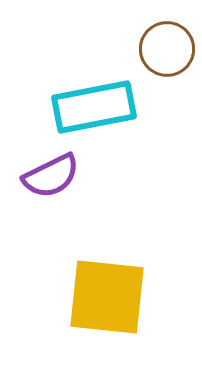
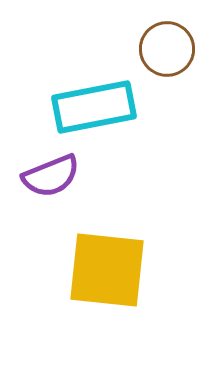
purple semicircle: rotated 4 degrees clockwise
yellow square: moved 27 px up
